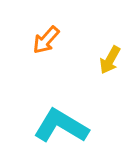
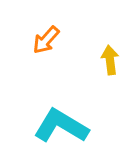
yellow arrow: rotated 144 degrees clockwise
